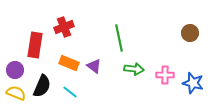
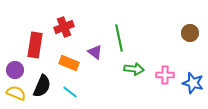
purple triangle: moved 1 px right, 14 px up
